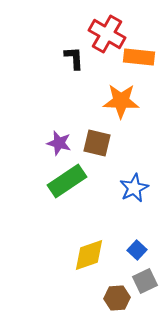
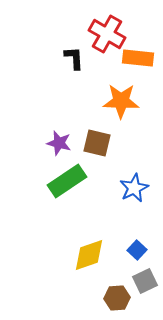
orange rectangle: moved 1 px left, 1 px down
